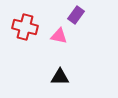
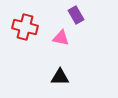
purple rectangle: rotated 66 degrees counterclockwise
pink triangle: moved 2 px right, 2 px down
